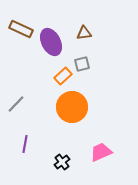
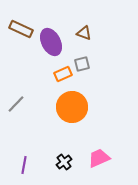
brown triangle: rotated 28 degrees clockwise
orange rectangle: moved 2 px up; rotated 18 degrees clockwise
purple line: moved 1 px left, 21 px down
pink trapezoid: moved 2 px left, 6 px down
black cross: moved 2 px right
